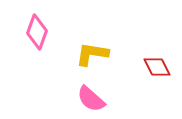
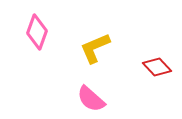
yellow L-shape: moved 3 px right, 6 px up; rotated 32 degrees counterclockwise
red diamond: rotated 16 degrees counterclockwise
